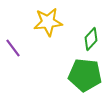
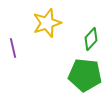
yellow star: moved 1 px left, 1 px down; rotated 12 degrees counterclockwise
purple line: rotated 24 degrees clockwise
